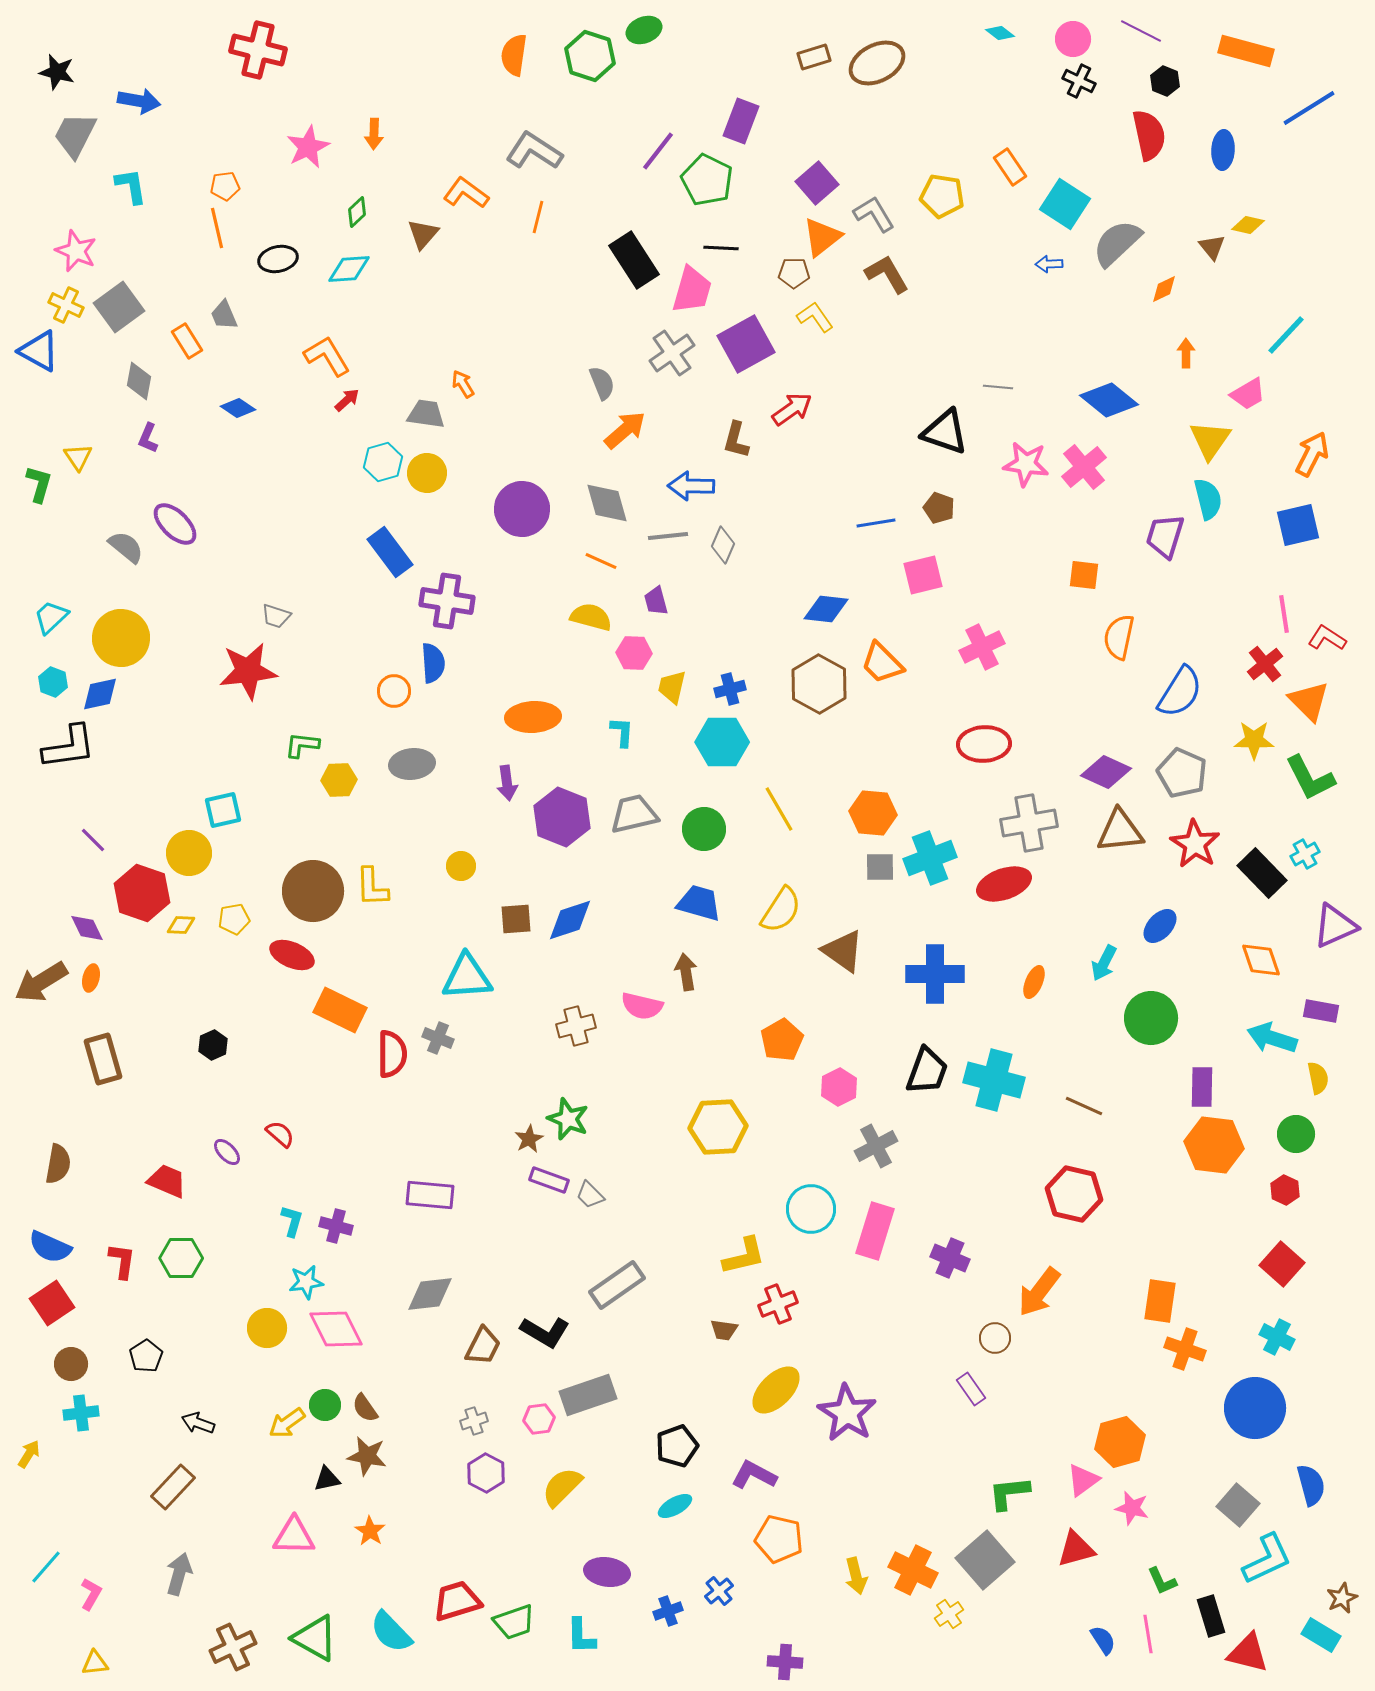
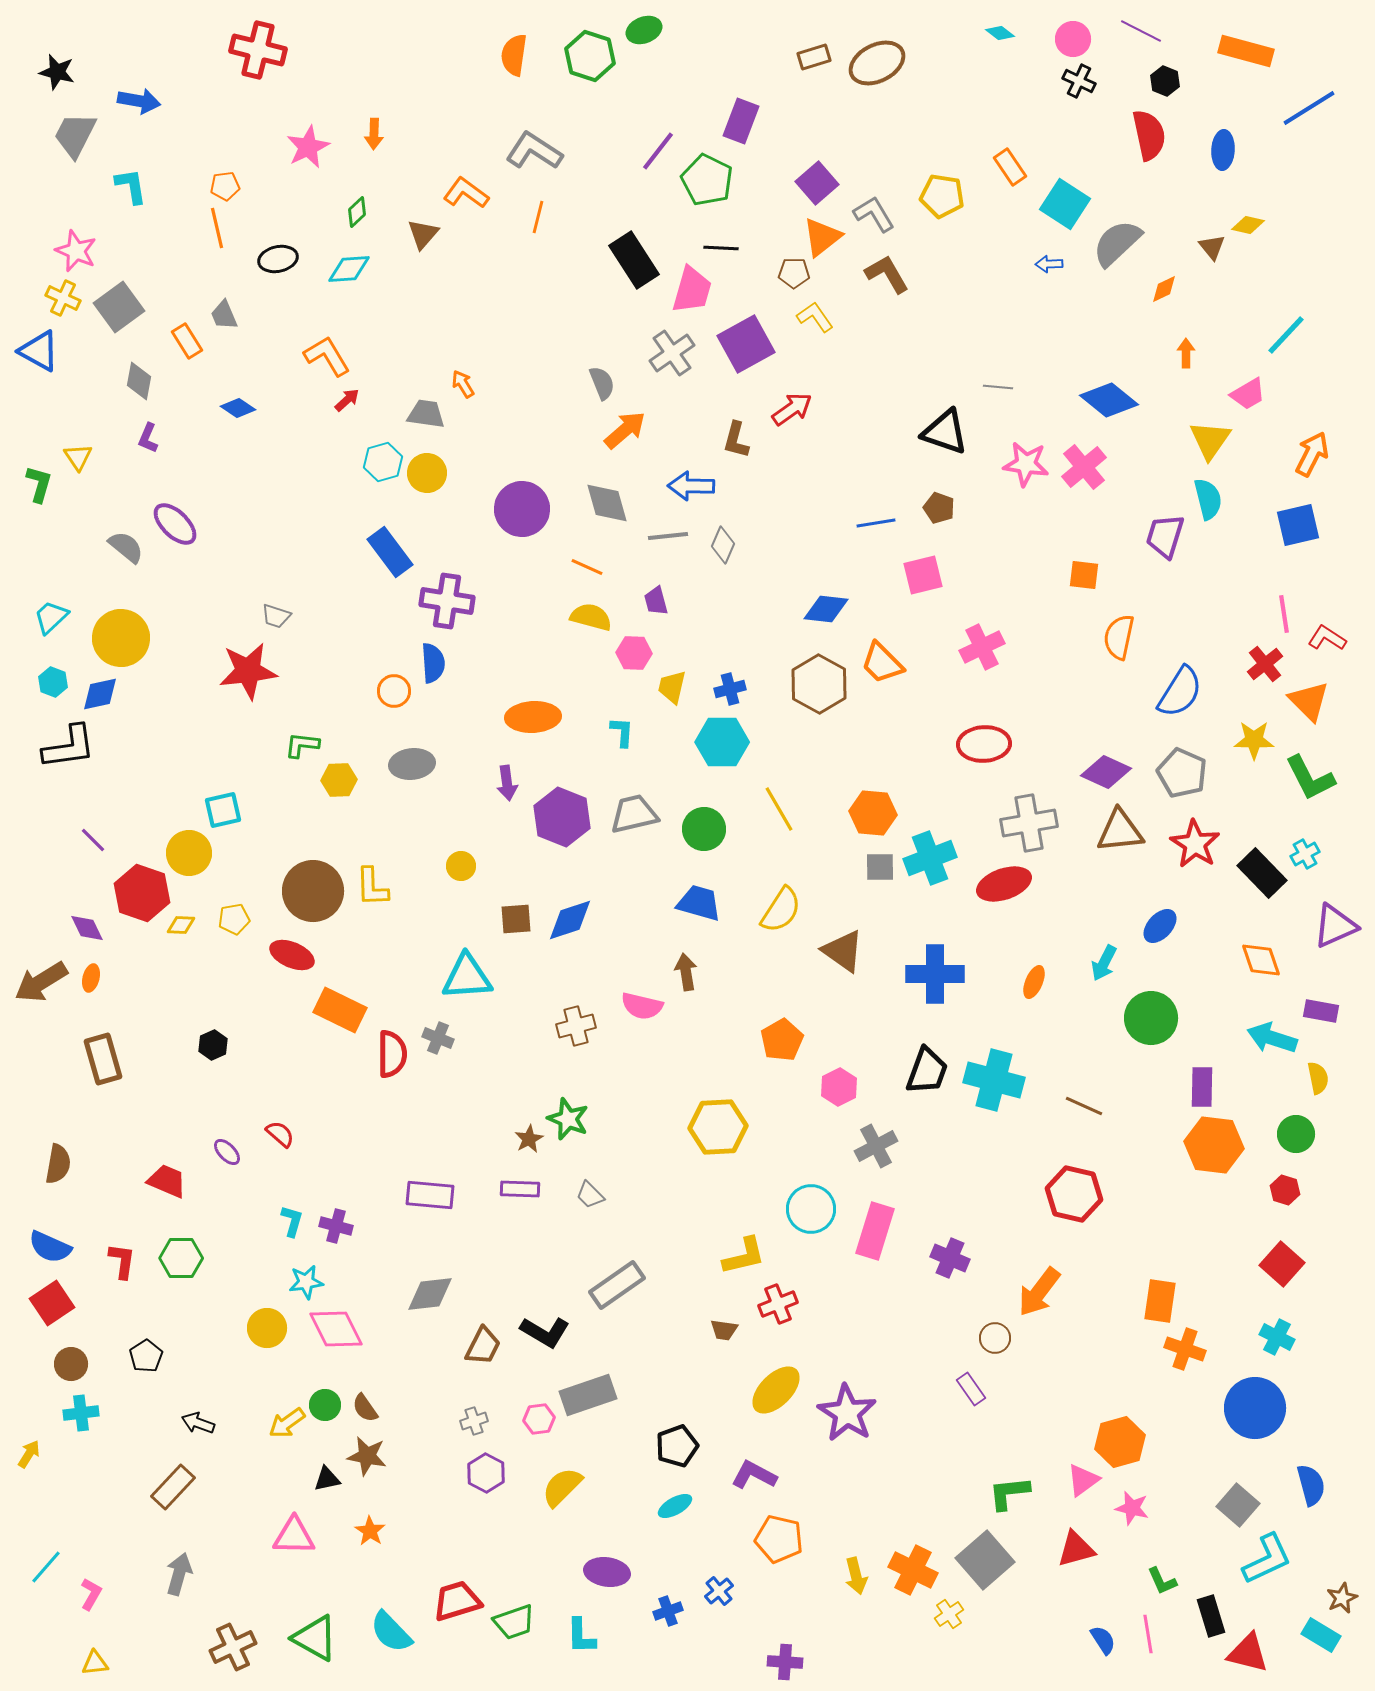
yellow cross at (66, 305): moved 3 px left, 7 px up
orange line at (601, 561): moved 14 px left, 6 px down
purple rectangle at (549, 1180): moved 29 px left, 9 px down; rotated 18 degrees counterclockwise
red hexagon at (1285, 1190): rotated 8 degrees counterclockwise
